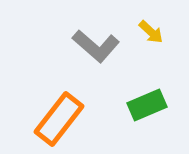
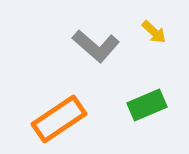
yellow arrow: moved 3 px right
orange rectangle: rotated 18 degrees clockwise
